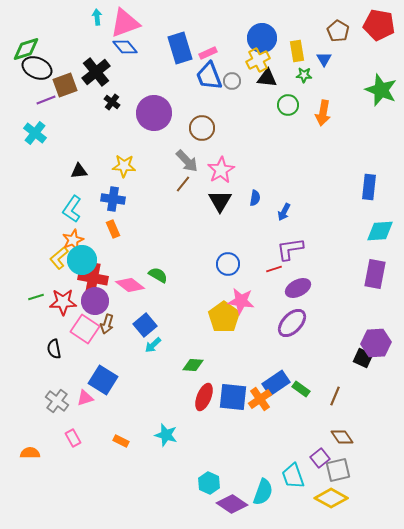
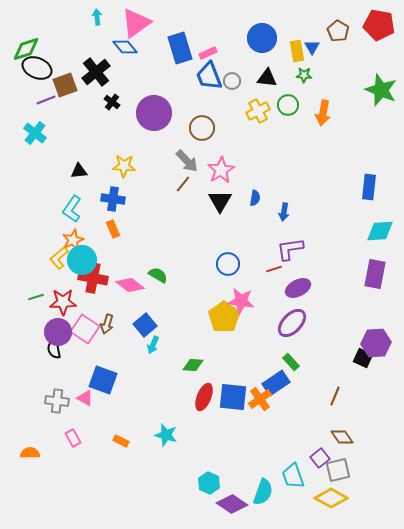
pink triangle at (125, 23): moved 11 px right; rotated 16 degrees counterclockwise
blue triangle at (324, 59): moved 12 px left, 12 px up
yellow cross at (258, 60): moved 51 px down
blue arrow at (284, 212): rotated 18 degrees counterclockwise
purple circle at (95, 301): moved 37 px left, 31 px down
cyan arrow at (153, 345): rotated 24 degrees counterclockwise
blue square at (103, 380): rotated 12 degrees counterclockwise
green rectangle at (301, 389): moved 10 px left, 27 px up; rotated 12 degrees clockwise
pink triangle at (85, 398): rotated 48 degrees clockwise
gray cross at (57, 401): rotated 30 degrees counterclockwise
